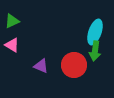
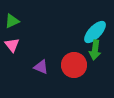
cyan ellipse: rotated 25 degrees clockwise
pink triangle: rotated 21 degrees clockwise
green arrow: moved 1 px up
purple triangle: moved 1 px down
